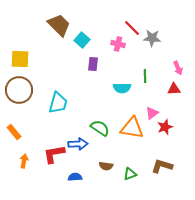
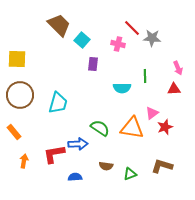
yellow square: moved 3 px left
brown circle: moved 1 px right, 5 px down
